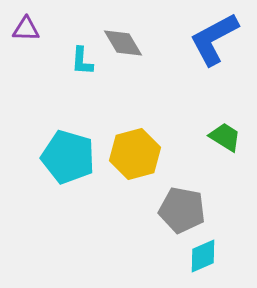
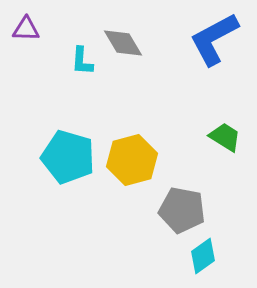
yellow hexagon: moved 3 px left, 6 px down
cyan diamond: rotated 12 degrees counterclockwise
